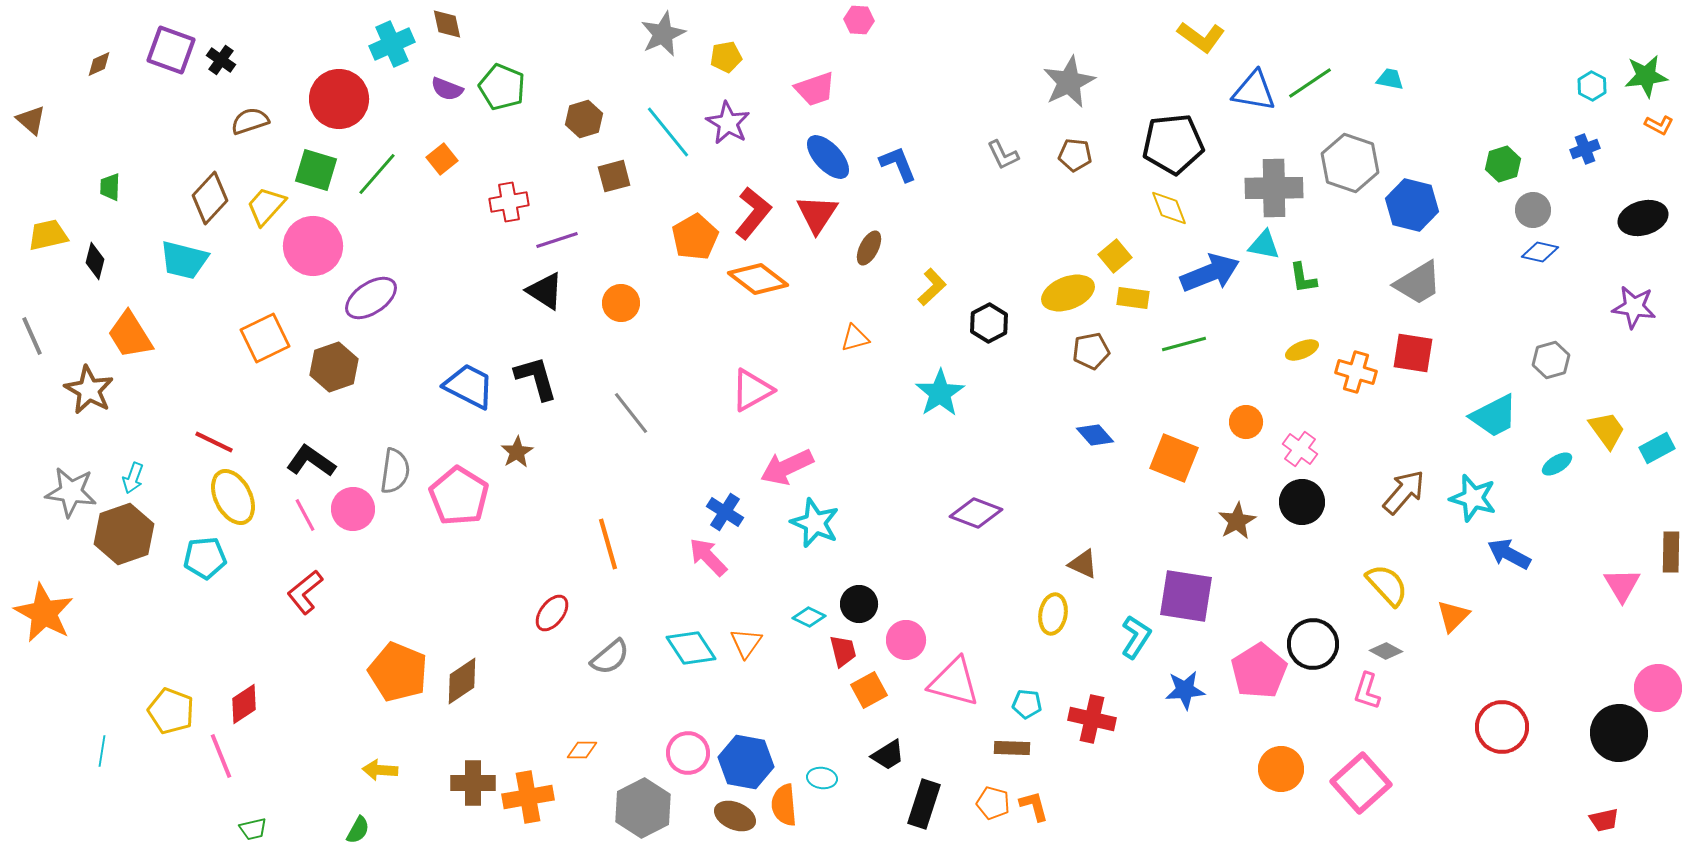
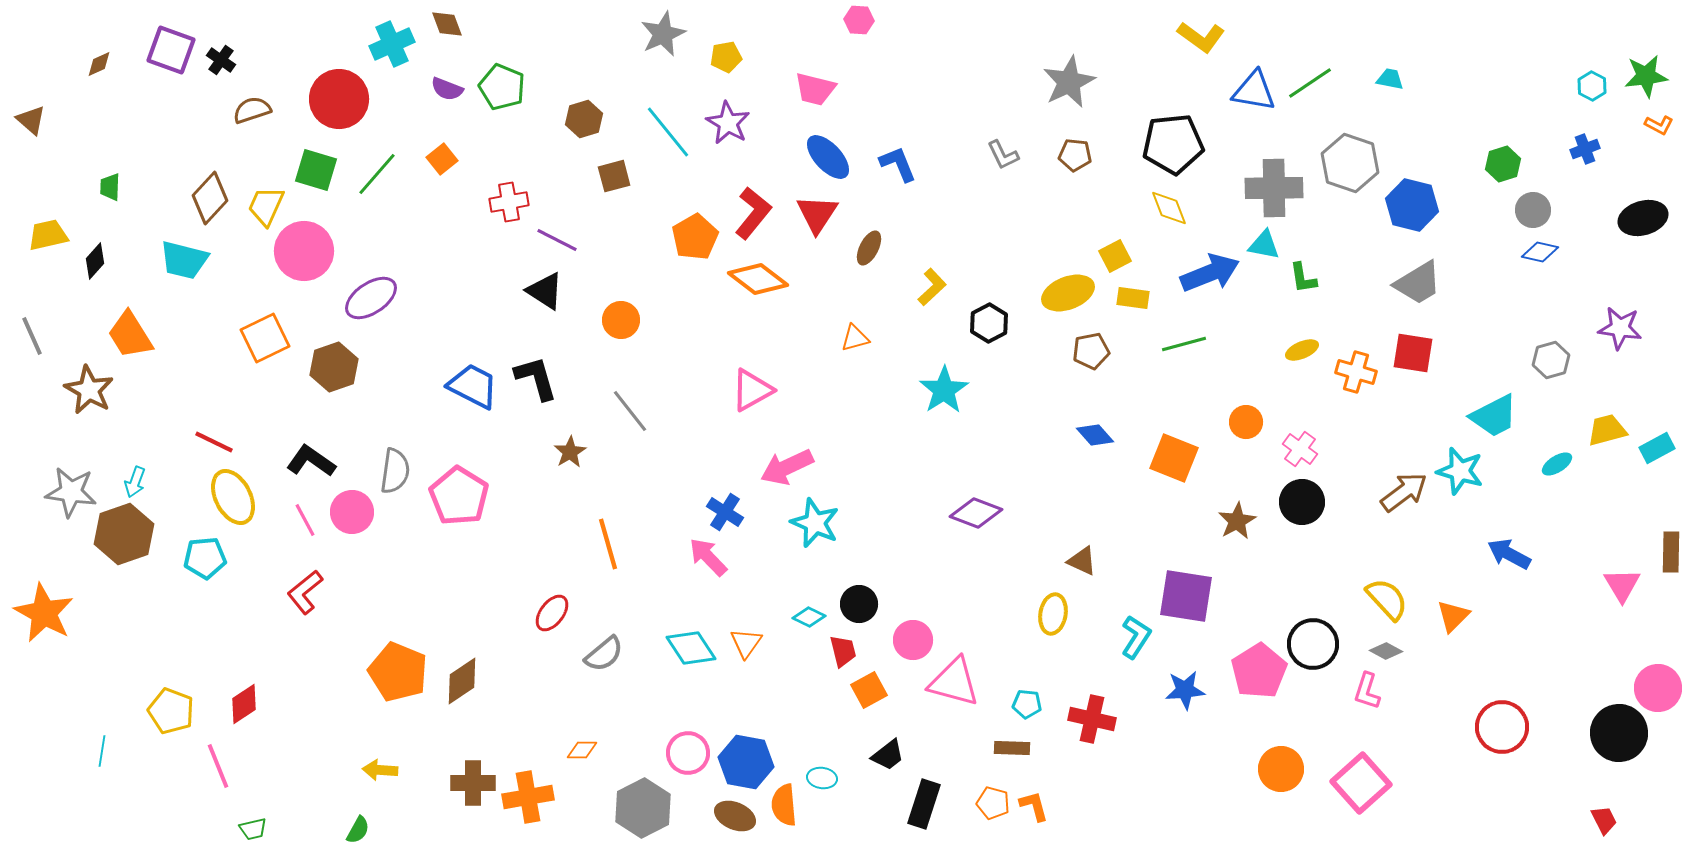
brown diamond at (447, 24): rotated 8 degrees counterclockwise
pink trapezoid at (815, 89): rotated 33 degrees clockwise
brown semicircle at (250, 121): moved 2 px right, 11 px up
yellow trapezoid at (266, 206): rotated 18 degrees counterclockwise
purple line at (557, 240): rotated 45 degrees clockwise
pink circle at (313, 246): moved 9 px left, 5 px down
yellow square at (1115, 256): rotated 12 degrees clockwise
black diamond at (95, 261): rotated 27 degrees clockwise
orange circle at (621, 303): moved 17 px down
purple star at (1634, 307): moved 14 px left, 21 px down
blue trapezoid at (469, 386): moved 4 px right
cyan star at (940, 393): moved 4 px right, 3 px up
gray line at (631, 413): moved 1 px left, 2 px up
yellow trapezoid at (1607, 430): rotated 69 degrees counterclockwise
brown star at (517, 452): moved 53 px right
cyan arrow at (133, 478): moved 2 px right, 4 px down
brown arrow at (1404, 492): rotated 12 degrees clockwise
cyan star at (1473, 498): moved 13 px left, 27 px up
pink circle at (353, 509): moved 1 px left, 3 px down
pink line at (305, 515): moved 5 px down
brown triangle at (1083, 564): moved 1 px left, 3 px up
yellow semicircle at (1387, 585): moved 14 px down
pink circle at (906, 640): moved 7 px right
gray semicircle at (610, 657): moved 6 px left, 3 px up
black trapezoid at (888, 755): rotated 6 degrees counterclockwise
pink line at (221, 756): moved 3 px left, 10 px down
red trapezoid at (1604, 820): rotated 104 degrees counterclockwise
